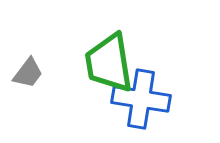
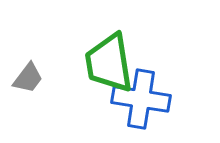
gray trapezoid: moved 5 px down
